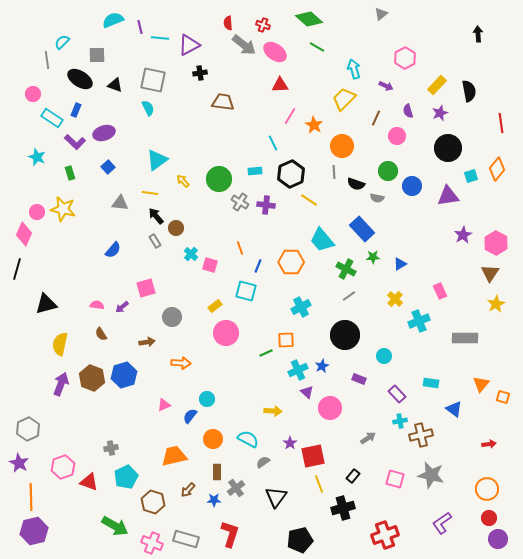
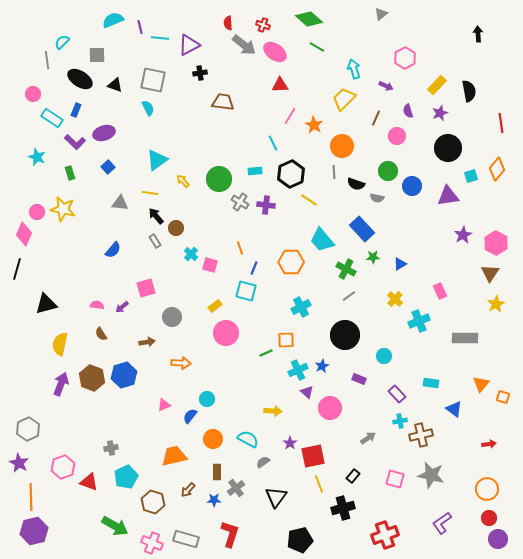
blue line at (258, 266): moved 4 px left, 2 px down
